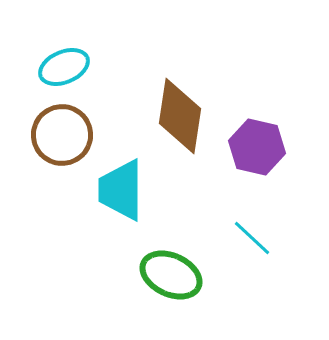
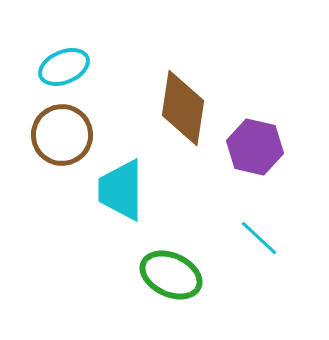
brown diamond: moved 3 px right, 8 px up
purple hexagon: moved 2 px left
cyan line: moved 7 px right
